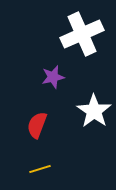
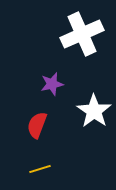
purple star: moved 1 px left, 7 px down
